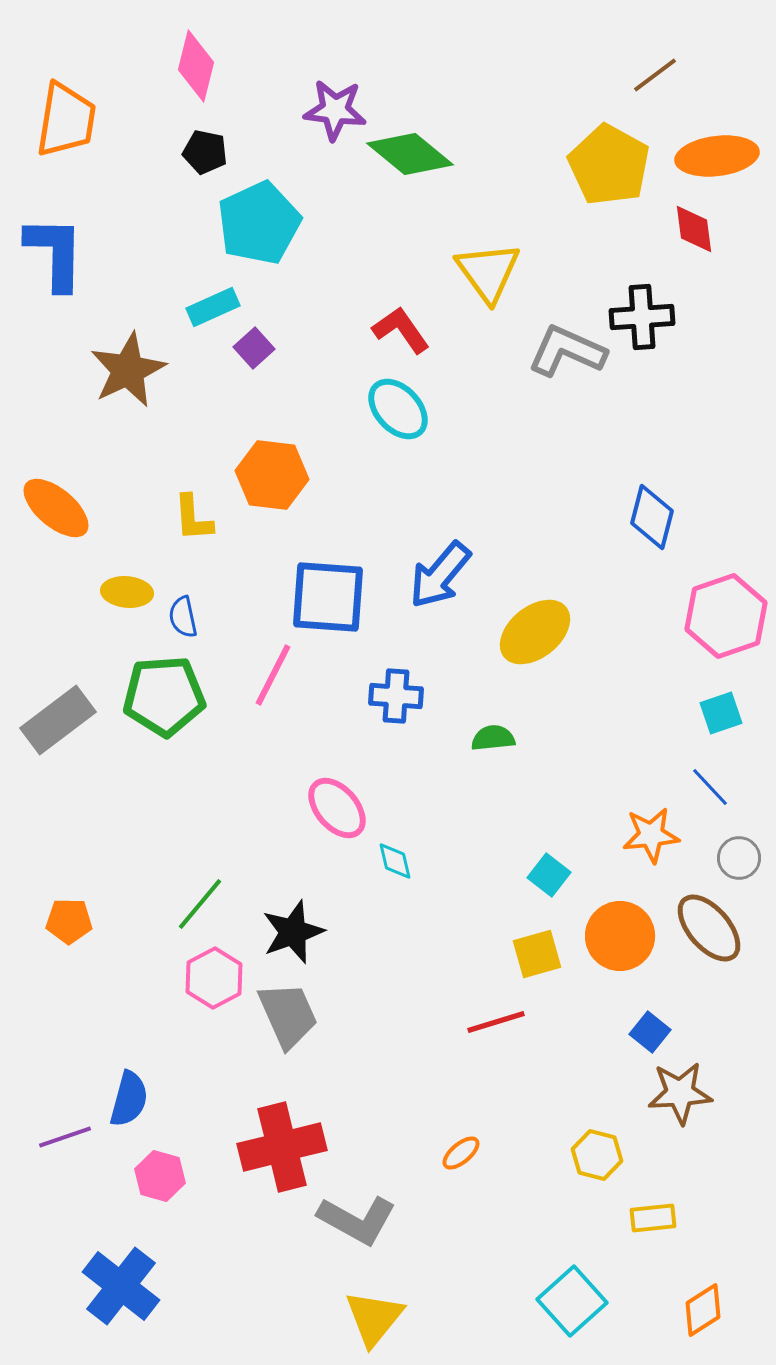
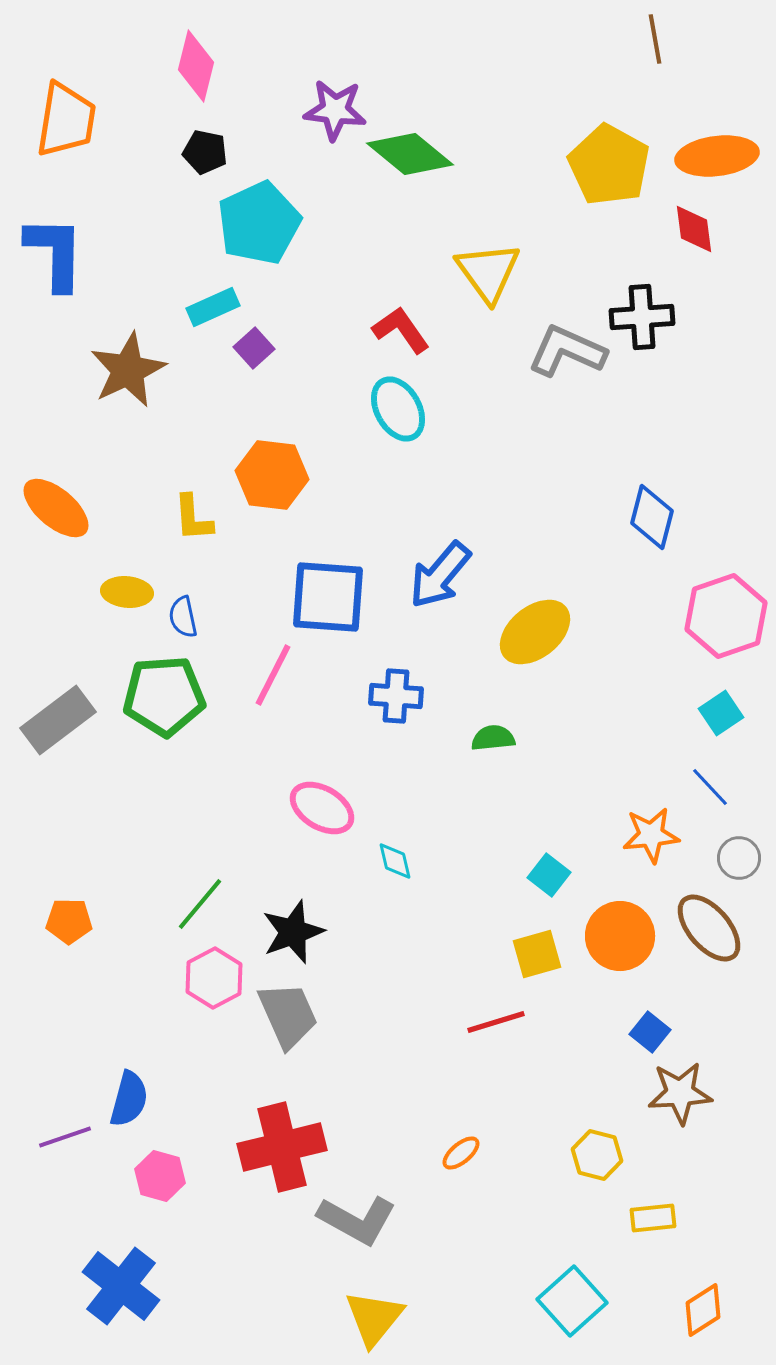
brown line at (655, 75): moved 36 px up; rotated 63 degrees counterclockwise
cyan ellipse at (398, 409): rotated 14 degrees clockwise
cyan square at (721, 713): rotated 15 degrees counterclockwise
pink ellipse at (337, 808): moved 15 px left; rotated 18 degrees counterclockwise
